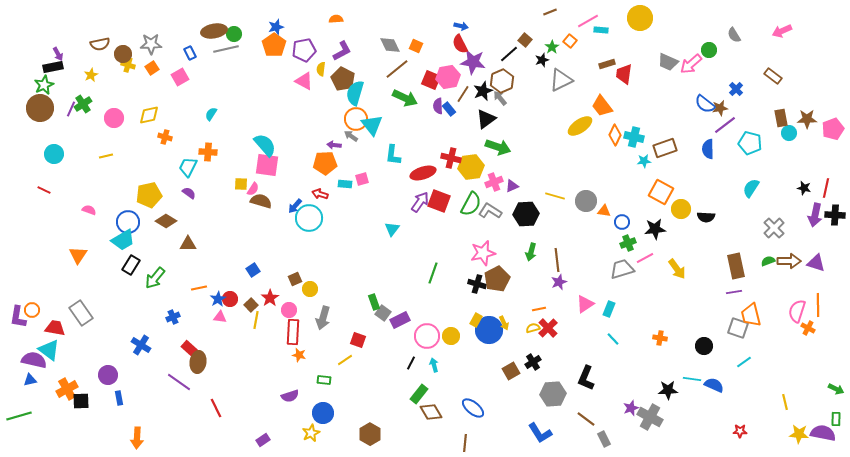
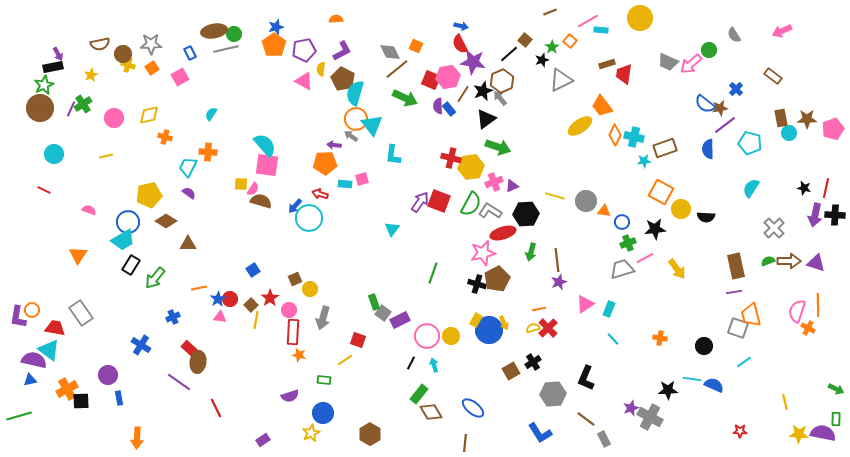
gray diamond at (390, 45): moved 7 px down
red ellipse at (423, 173): moved 80 px right, 60 px down
